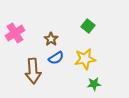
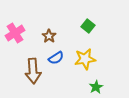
brown star: moved 2 px left, 3 px up
green star: moved 2 px right, 3 px down; rotated 24 degrees counterclockwise
